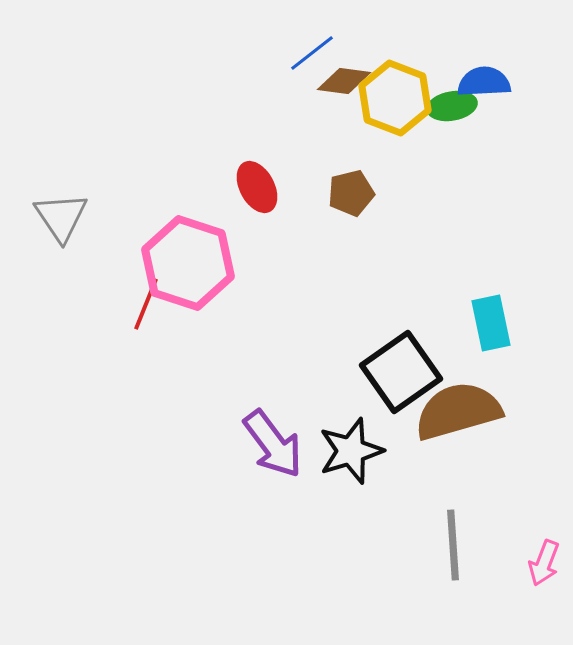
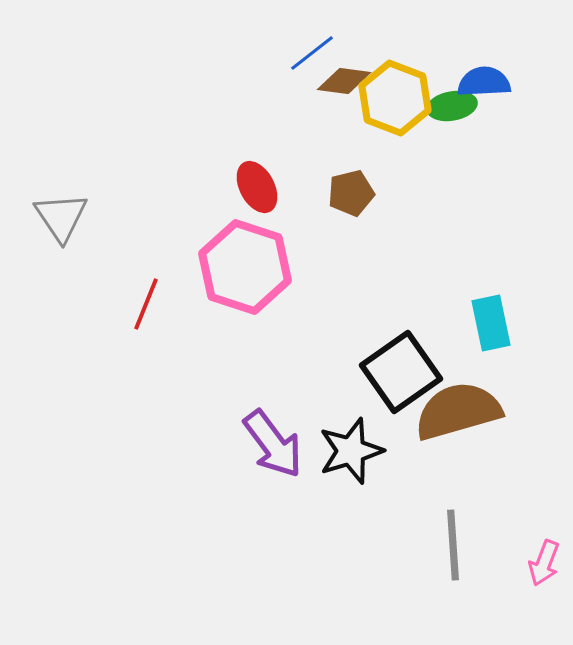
pink hexagon: moved 57 px right, 4 px down
